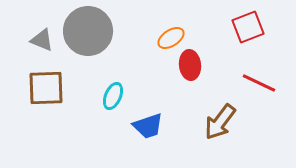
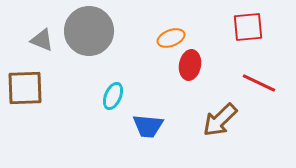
red square: rotated 16 degrees clockwise
gray circle: moved 1 px right
orange ellipse: rotated 12 degrees clockwise
red ellipse: rotated 16 degrees clockwise
brown square: moved 21 px left
brown arrow: moved 2 px up; rotated 9 degrees clockwise
blue trapezoid: rotated 24 degrees clockwise
